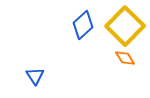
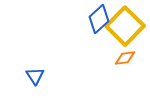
blue diamond: moved 16 px right, 6 px up
orange diamond: rotated 65 degrees counterclockwise
